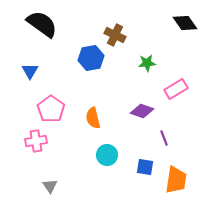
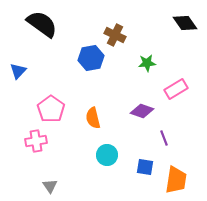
blue triangle: moved 12 px left; rotated 12 degrees clockwise
